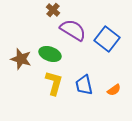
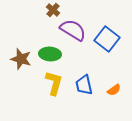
green ellipse: rotated 15 degrees counterclockwise
